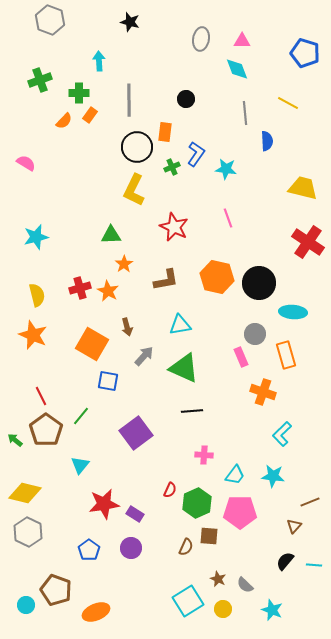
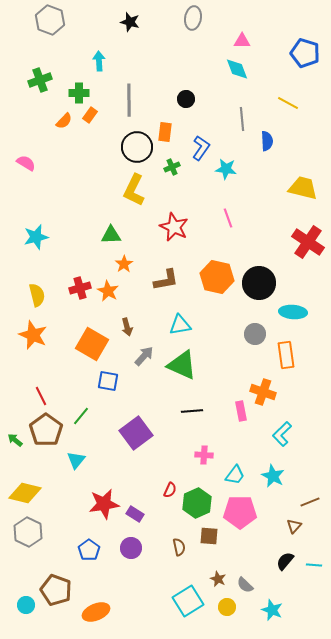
gray ellipse at (201, 39): moved 8 px left, 21 px up
gray line at (245, 113): moved 3 px left, 6 px down
blue L-shape at (196, 154): moved 5 px right, 6 px up
orange rectangle at (286, 355): rotated 8 degrees clockwise
pink rectangle at (241, 357): moved 54 px down; rotated 12 degrees clockwise
green triangle at (184, 368): moved 2 px left, 3 px up
cyan triangle at (80, 465): moved 4 px left, 5 px up
cyan star at (273, 476): rotated 20 degrees clockwise
brown semicircle at (186, 547): moved 7 px left; rotated 36 degrees counterclockwise
yellow circle at (223, 609): moved 4 px right, 2 px up
